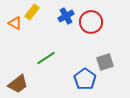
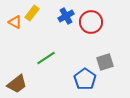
yellow rectangle: moved 1 px down
orange triangle: moved 1 px up
brown trapezoid: moved 1 px left
